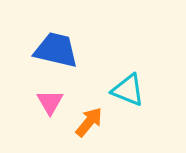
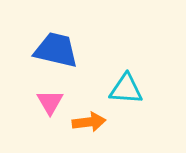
cyan triangle: moved 2 px left, 1 px up; rotated 18 degrees counterclockwise
orange arrow: rotated 44 degrees clockwise
